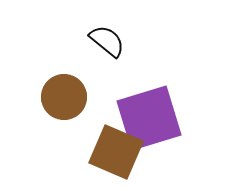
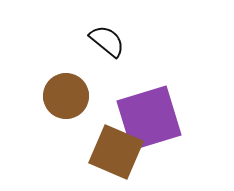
brown circle: moved 2 px right, 1 px up
